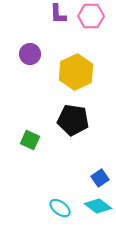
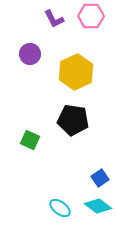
purple L-shape: moved 4 px left, 5 px down; rotated 25 degrees counterclockwise
